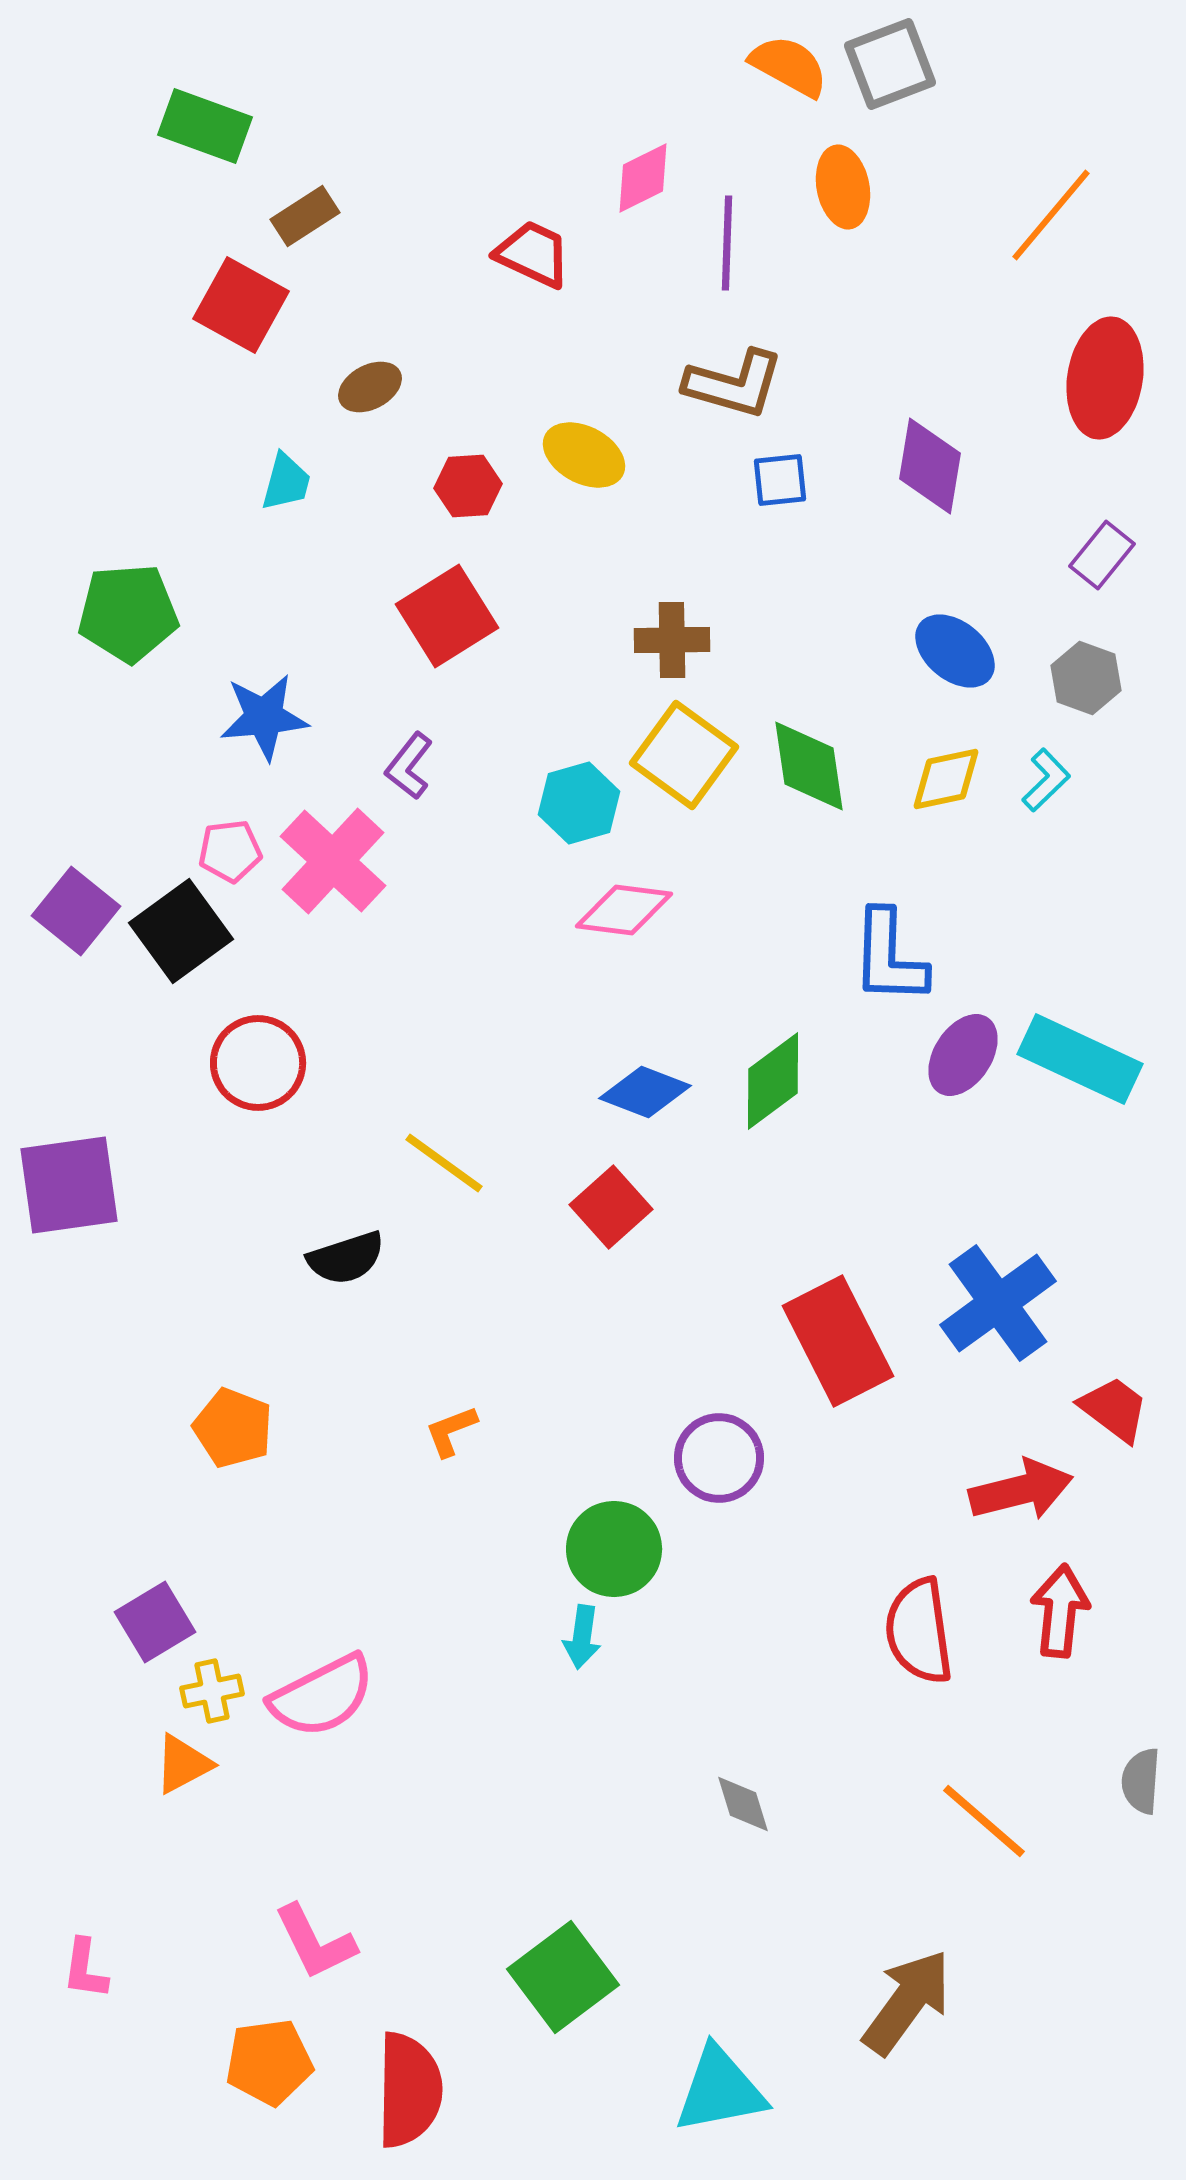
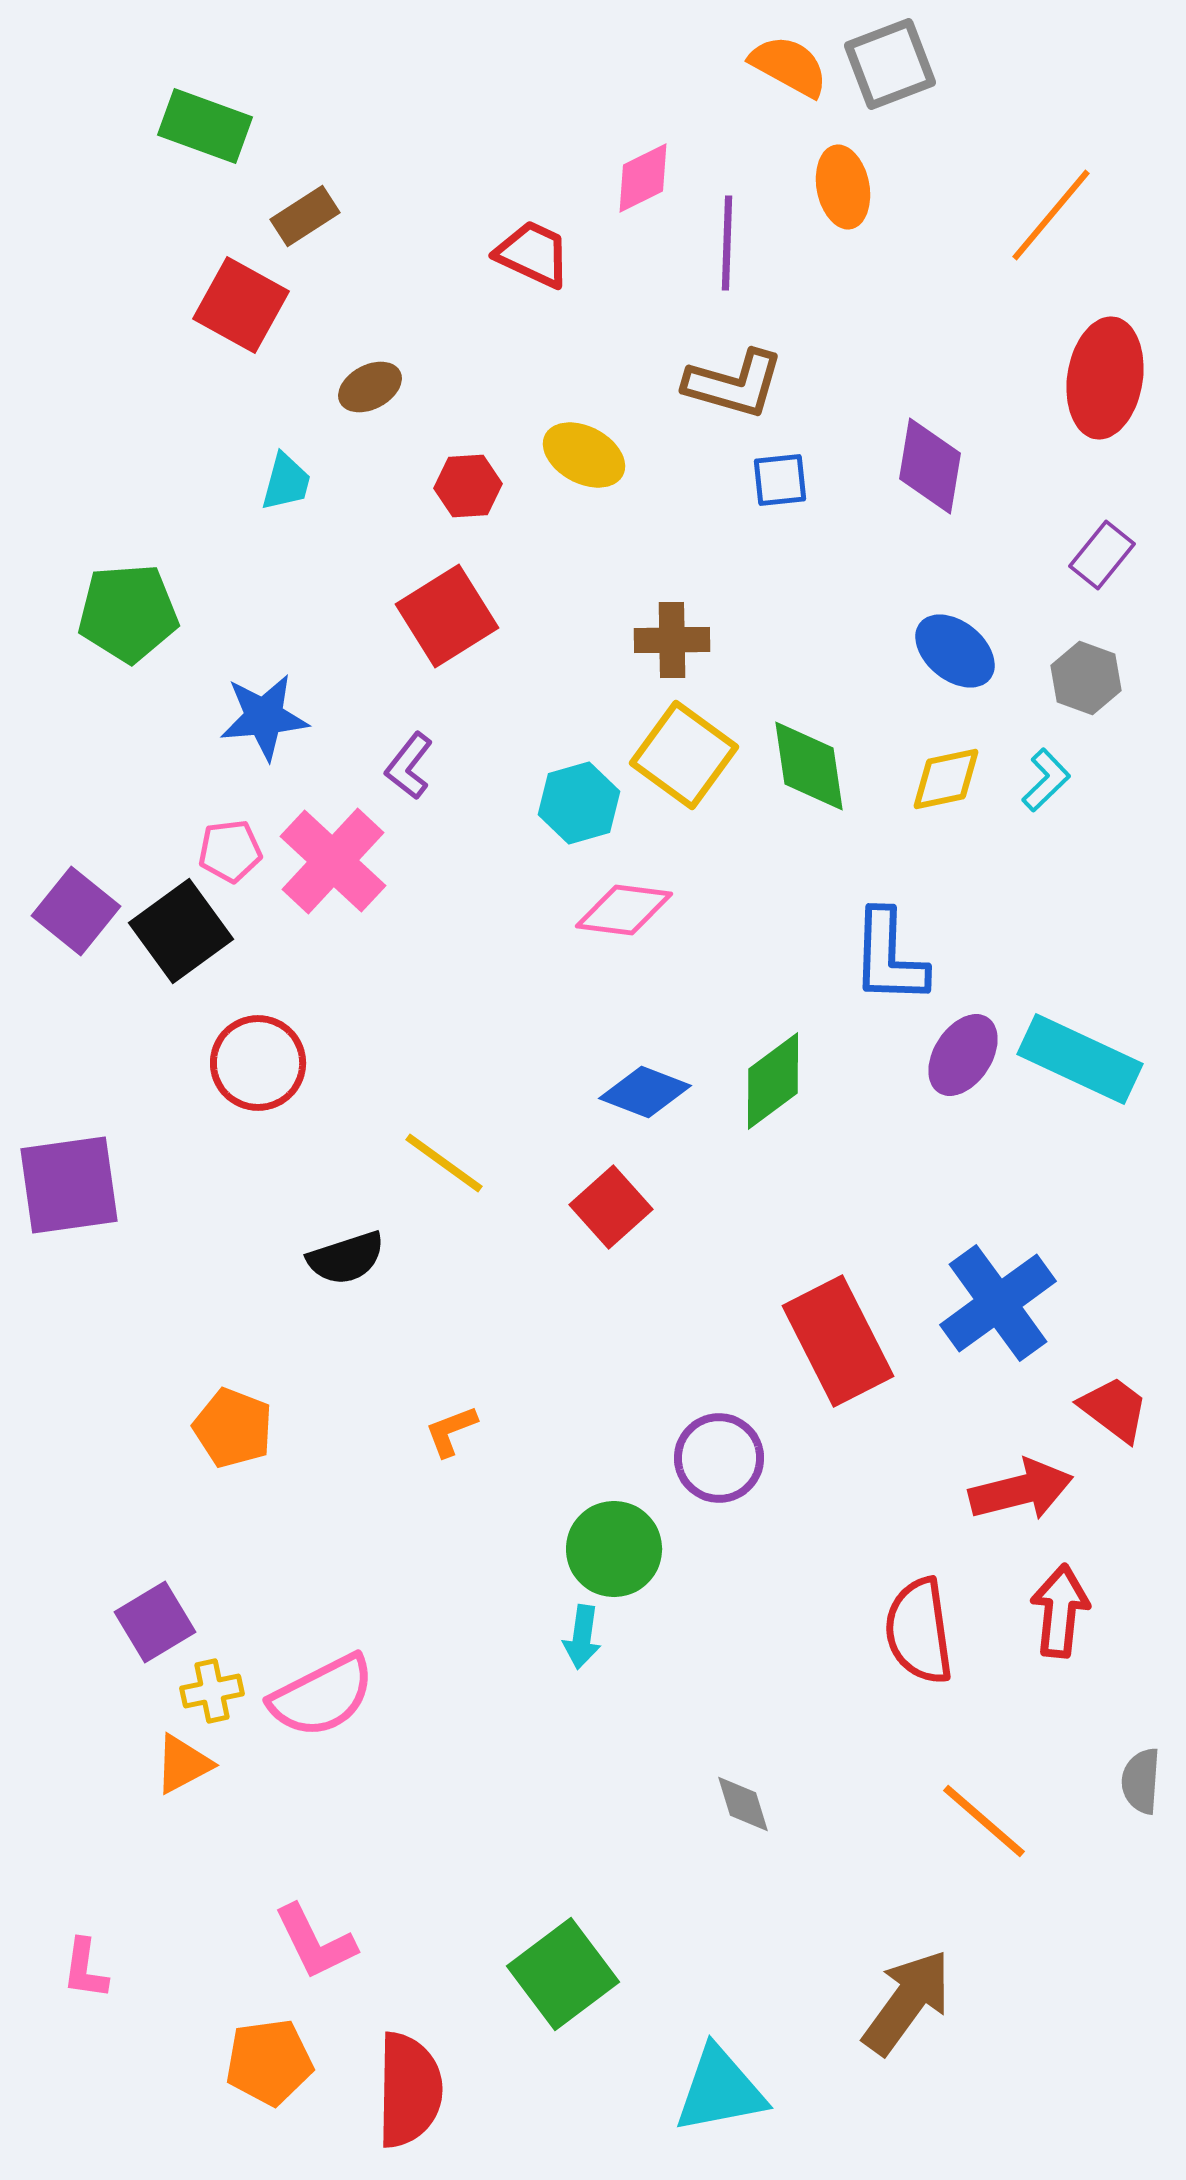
green square at (563, 1977): moved 3 px up
